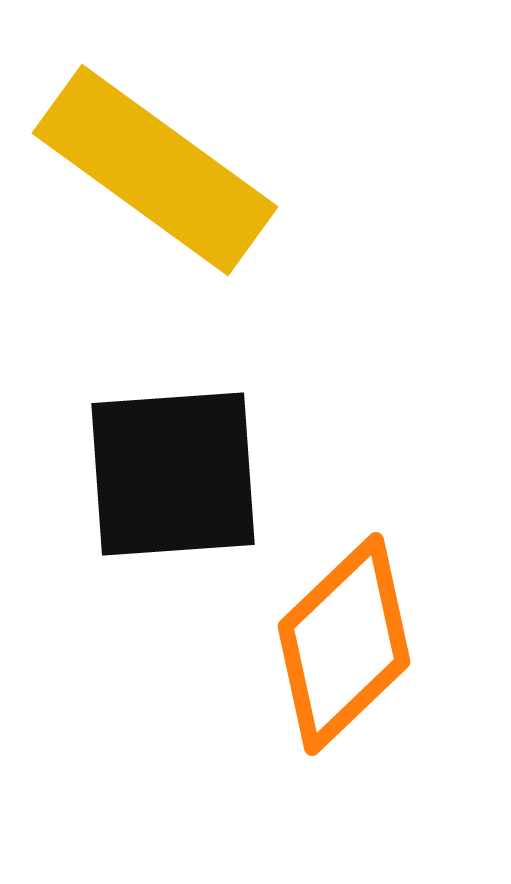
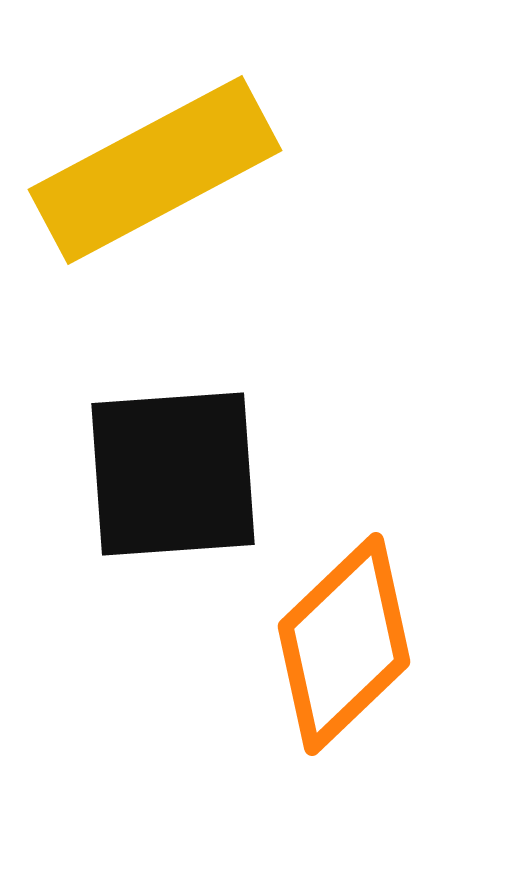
yellow rectangle: rotated 64 degrees counterclockwise
